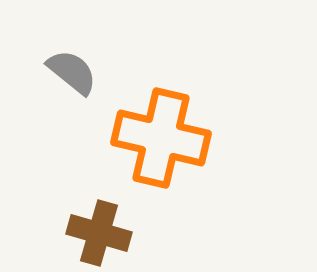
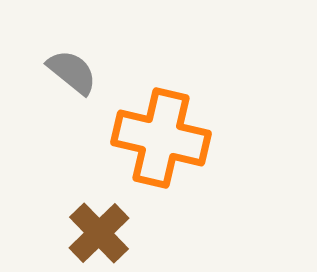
brown cross: rotated 30 degrees clockwise
